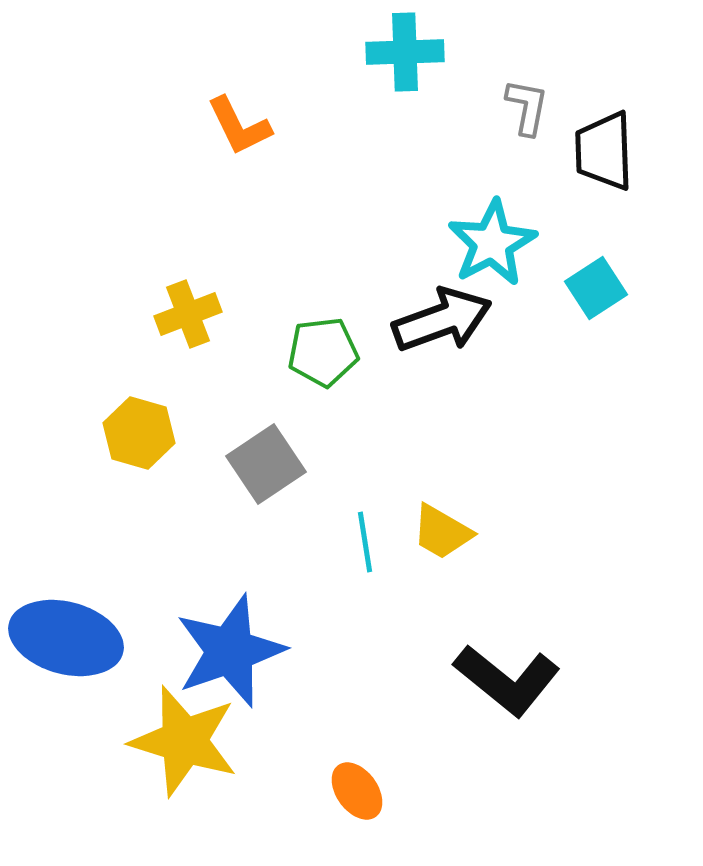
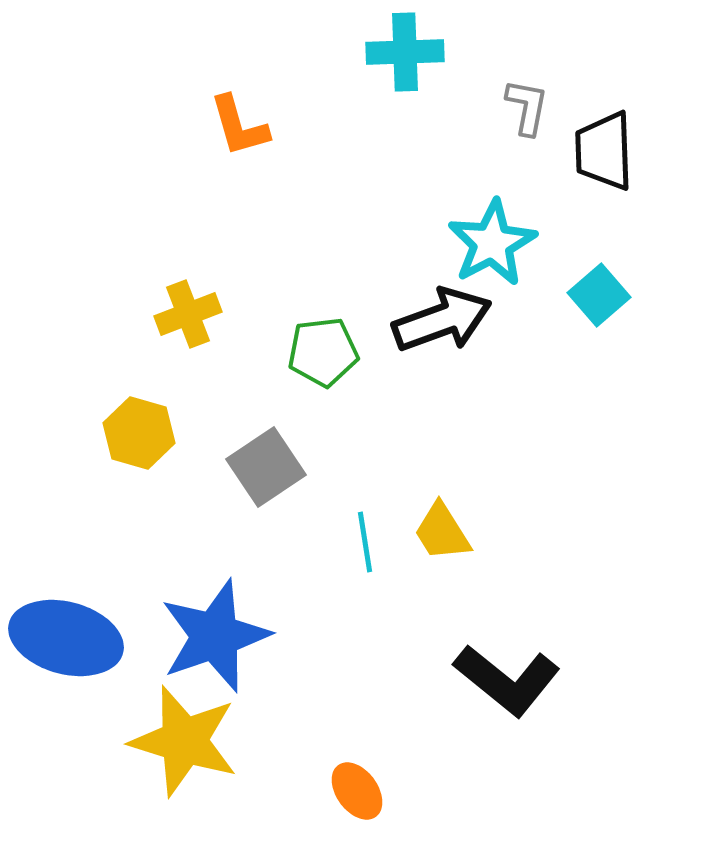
orange L-shape: rotated 10 degrees clockwise
cyan square: moved 3 px right, 7 px down; rotated 8 degrees counterclockwise
gray square: moved 3 px down
yellow trapezoid: rotated 28 degrees clockwise
blue star: moved 15 px left, 15 px up
